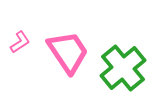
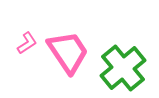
pink L-shape: moved 7 px right, 1 px down
